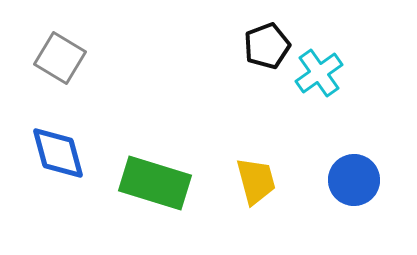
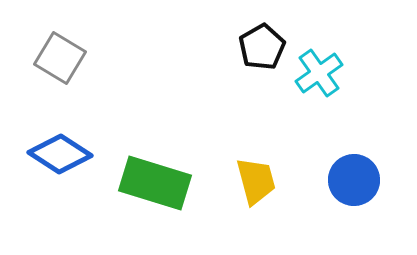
black pentagon: moved 5 px left, 1 px down; rotated 9 degrees counterclockwise
blue diamond: moved 2 px right, 1 px down; rotated 42 degrees counterclockwise
